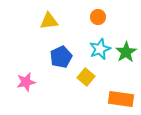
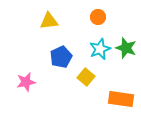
green star: moved 4 px up; rotated 20 degrees counterclockwise
